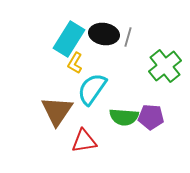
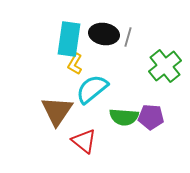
cyan rectangle: rotated 24 degrees counterclockwise
yellow L-shape: moved 1 px down
cyan semicircle: rotated 16 degrees clockwise
red triangle: rotated 48 degrees clockwise
